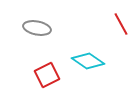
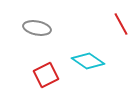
red square: moved 1 px left
